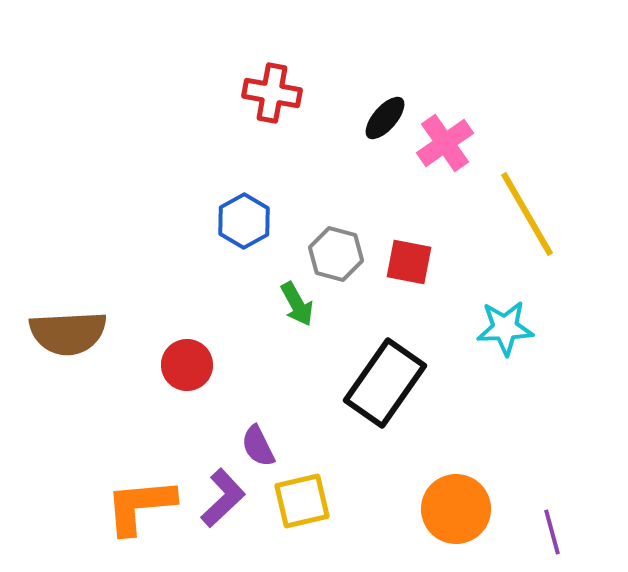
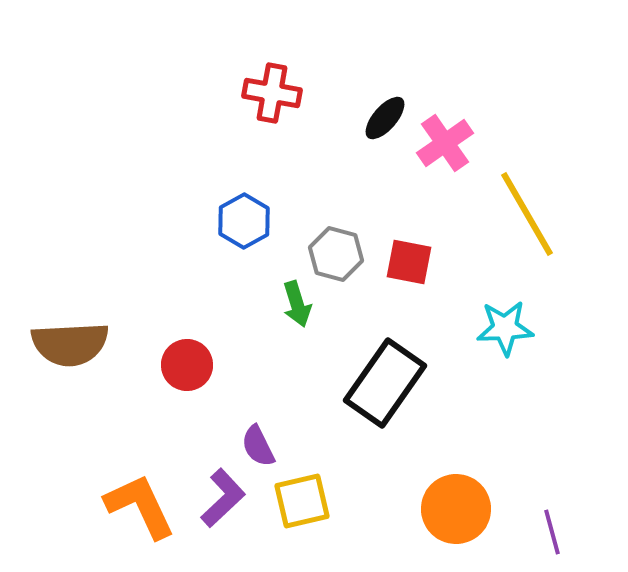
green arrow: rotated 12 degrees clockwise
brown semicircle: moved 2 px right, 11 px down
orange L-shape: rotated 70 degrees clockwise
